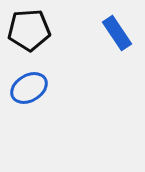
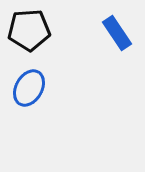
blue ellipse: rotated 30 degrees counterclockwise
